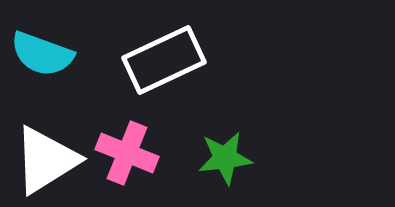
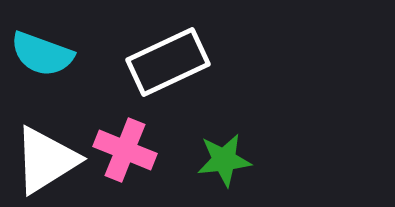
white rectangle: moved 4 px right, 2 px down
pink cross: moved 2 px left, 3 px up
green star: moved 1 px left, 2 px down
